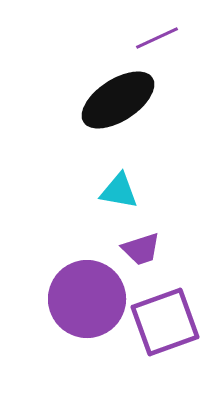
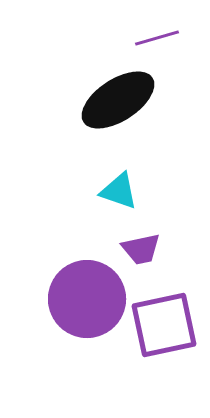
purple line: rotated 9 degrees clockwise
cyan triangle: rotated 9 degrees clockwise
purple trapezoid: rotated 6 degrees clockwise
purple square: moved 1 px left, 3 px down; rotated 8 degrees clockwise
